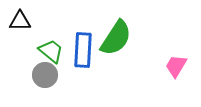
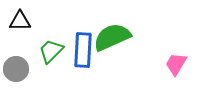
green semicircle: moved 4 px left, 1 px up; rotated 147 degrees counterclockwise
green trapezoid: rotated 84 degrees counterclockwise
pink trapezoid: moved 2 px up
gray circle: moved 29 px left, 6 px up
